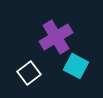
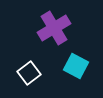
purple cross: moved 2 px left, 9 px up
